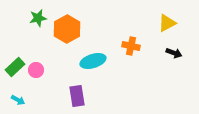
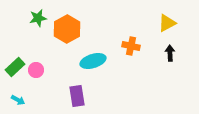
black arrow: moved 4 px left; rotated 112 degrees counterclockwise
